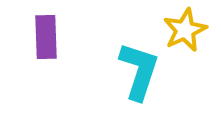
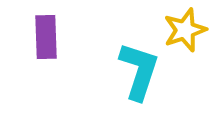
yellow star: rotated 6 degrees clockwise
